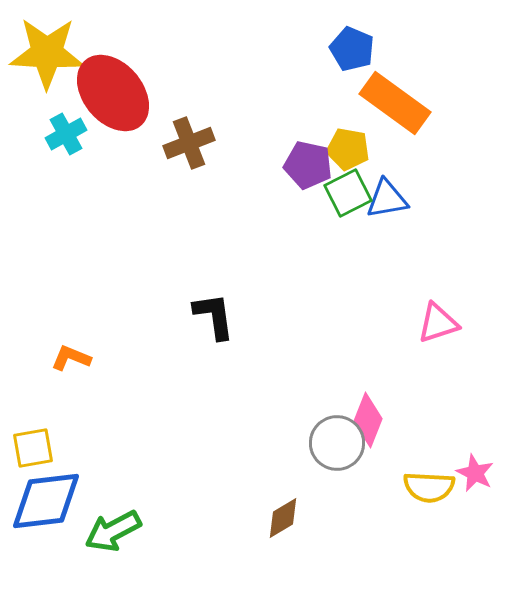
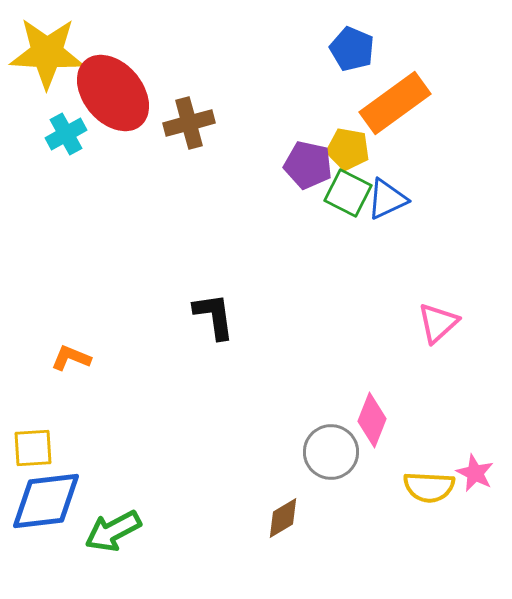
orange rectangle: rotated 72 degrees counterclockwise
brown cross: moved 20 px up; rotated 6 degrees clockwise
green square: rotated 36 degrees counterclockwise
blue triangle: rotated 15 degrees counterclockwise
pink triangle: rotated 24 degrees counterclockwise
pink diamond: moved 4 px right
gray circle: moved 6 px left, 9 px down
yellow square: rotated 6 degrees clockwise
